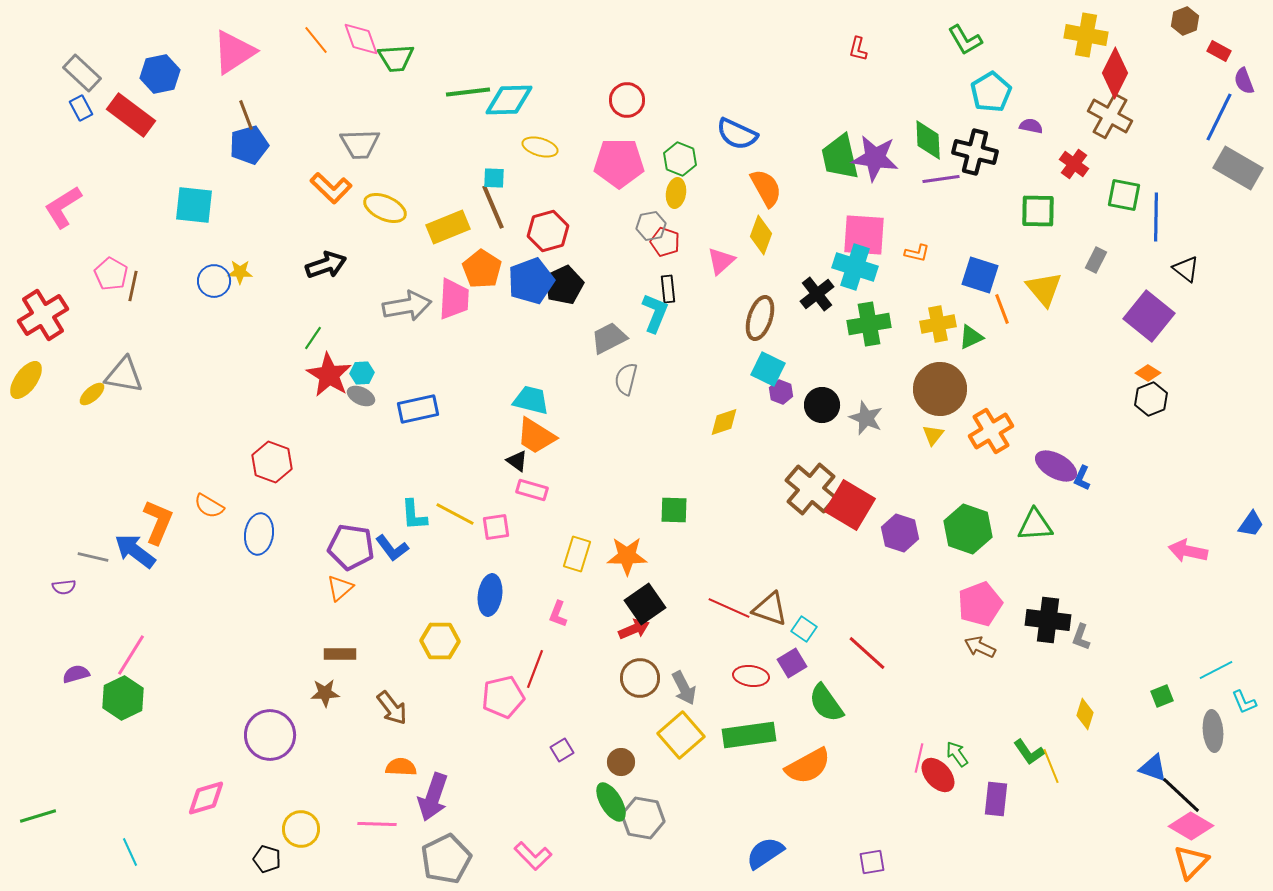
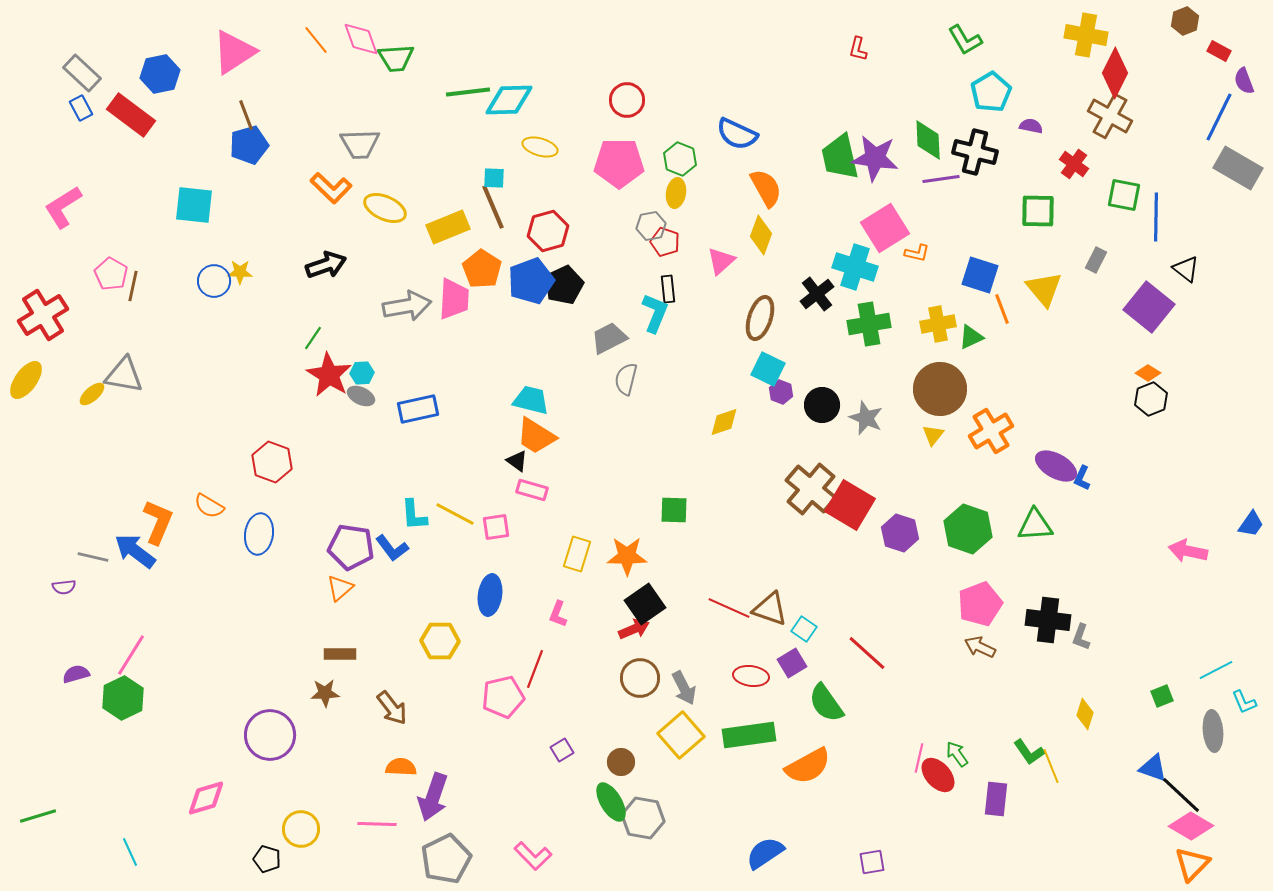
pink square at (864, 235): moved 21 px right, 7 px up; rotated 36 degrees counterclockwise
purple square at (1149, 316): moved 9 px up
orange triangle at (1191, 862): moved 1 px right, 2 px down
